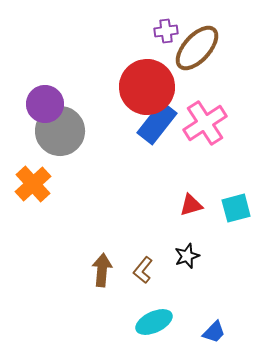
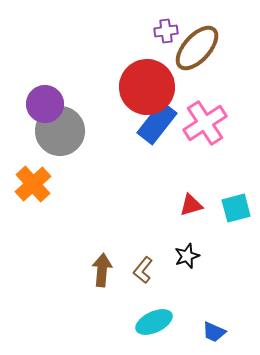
blue trapezoid: rotated 70 degrees clockwise
